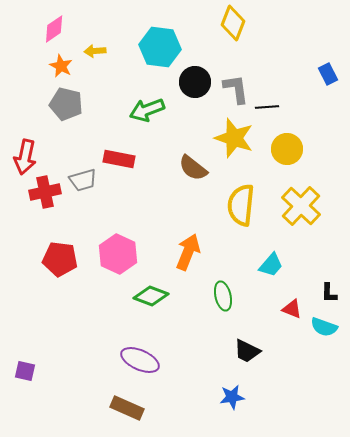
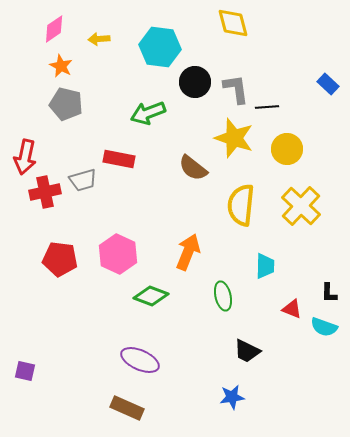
yellow diamond: rotated 36 degrees counterclockwise
yellow arrow: moved 4 px right, 12 px up
blue rectangle: moved 10 px down; rotated 20 degrees counterclockwise
green arrow: moved 1 px right, 3 px down
cyan trapezoid: moved 6 px left, 1 px down; rotated 40 degrees counterclockwise
